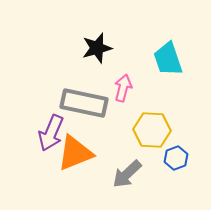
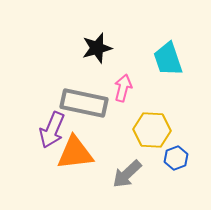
purple arrow: moved 1 px right, 3 px up
orange triangle: rotated 15 degrees clockwise
